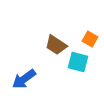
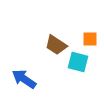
orange square: rotated 28 degrees counterclockwise
blue arrow: rotated 70 degrees clockwise
